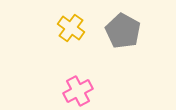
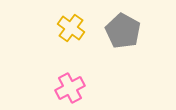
pink cross: moved 8 px left, 3 px up
